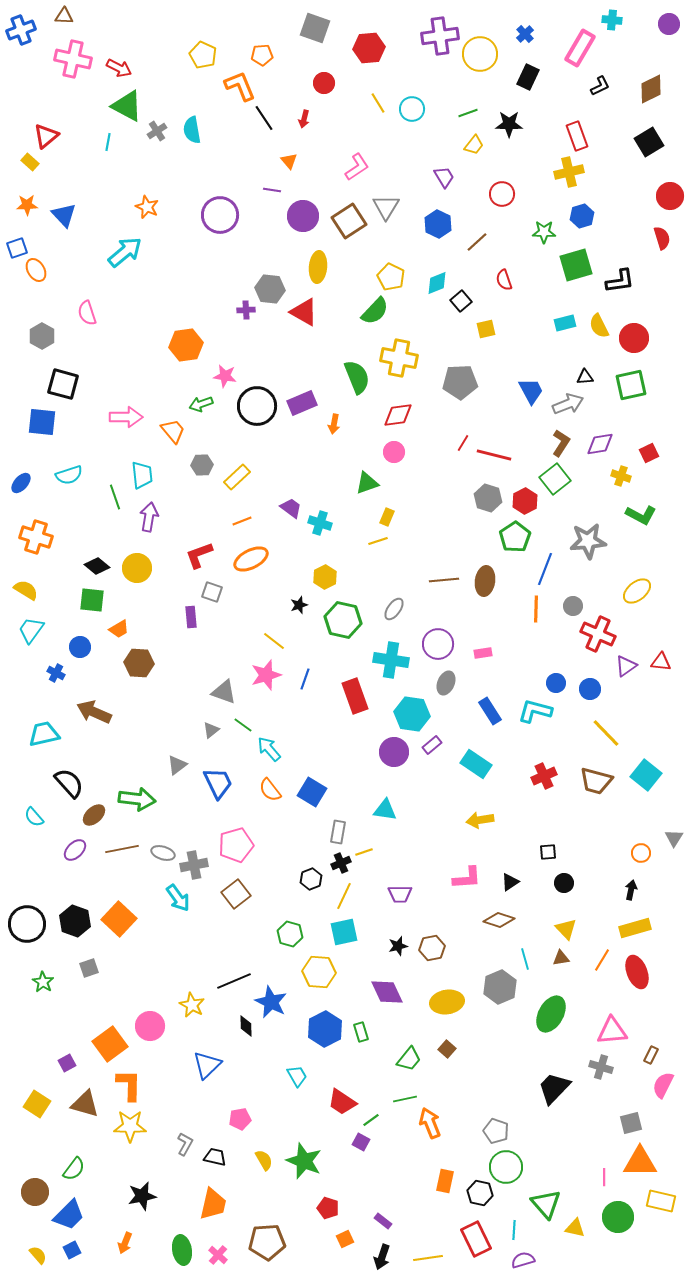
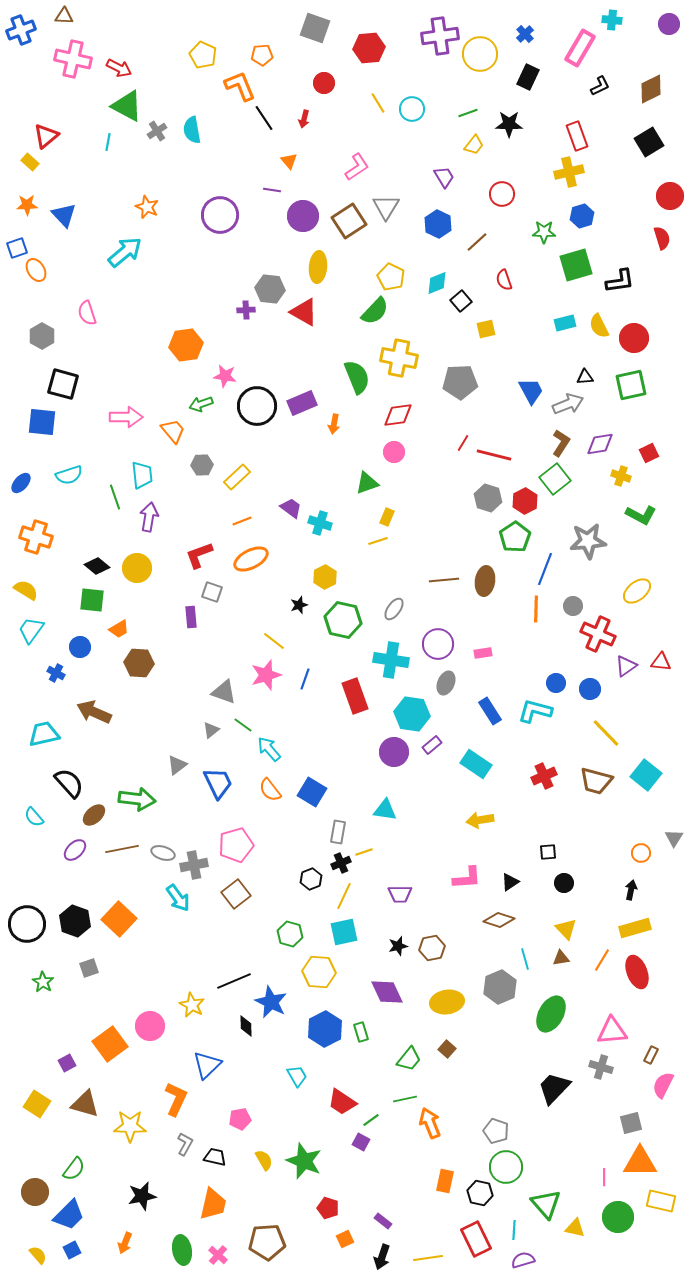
orange L-shape at (129, 1085): moved 47 px right, 14 px down; rotated 24 degrees clockwise
